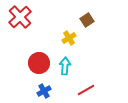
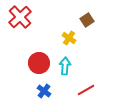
yellow cross: rotated 24 degrees counterclockwise
blue cross: rotated 24 degrees counterclockwise
